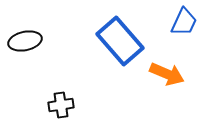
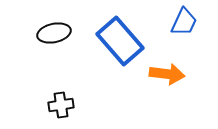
black ellipse: moved 29 px right, 8 px up
orange arrow: rotated 16 degrees counterclockwise
